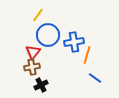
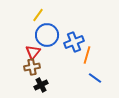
blue circle: moved 1 px left
blue cross: rotated 12 degrees counterclockwise
